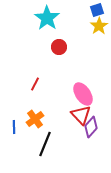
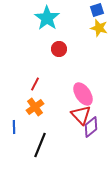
yellow star: moved 2 px down; rotated 24 degrees counterclockwise
red circle: moved 2 px down
orange cross: moved 12 px up
purple diamond: rotated 10 degrees clockwise
black line: moved 5 px left, 1 px down
